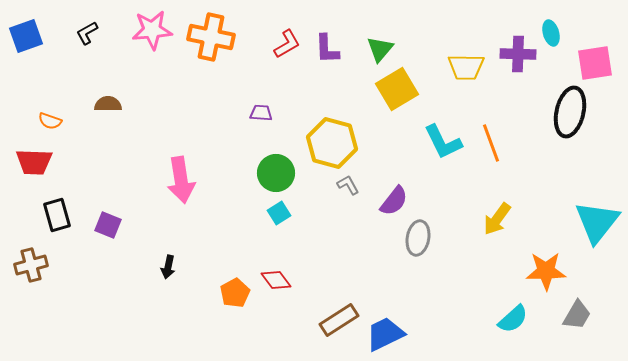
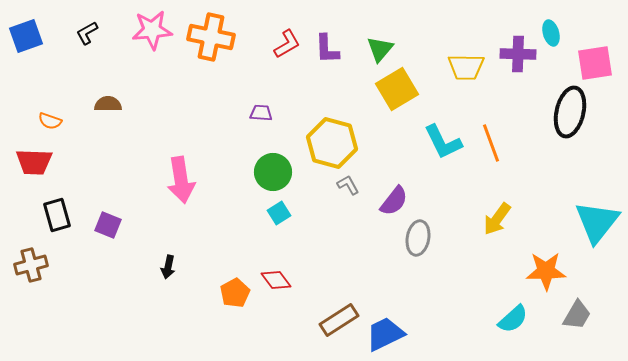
green circle: moved 3 px left, 1 px up
